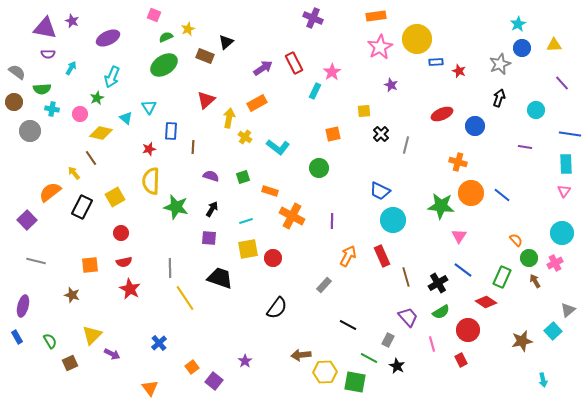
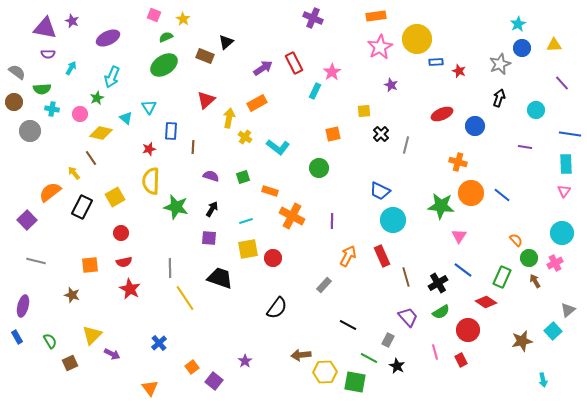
yellow star at (188, 29): moved 5 px left, 10 px up; rotated 16 degrees counterclockwise
pink line at (432, 344): moved 3 px right, 8 px down
